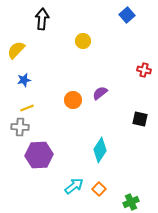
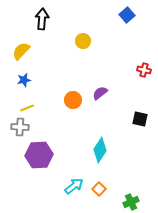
yellow semicircle: moved 5 px right, 1 px down
